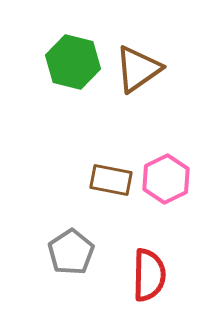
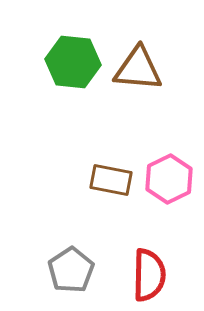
green hexagon: rotated 8 degrees counterclockwise
brown triangle: rotated 40 degrees clockwise
pink hexagon: moved 3 px right
gray pentagon: moved 18 px down
